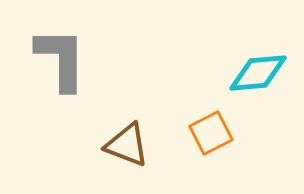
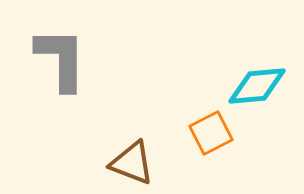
cyan diamond: moved 1 px left, 13 px down
brown triangle: moved 5 px right, 18 px down
